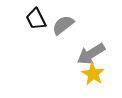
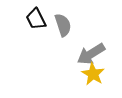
gray semicircle: rotated 110 degrees clockwise
